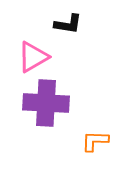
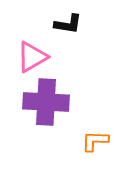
pink triangle: moved 1 px left
purple cross: moved 1 px up
